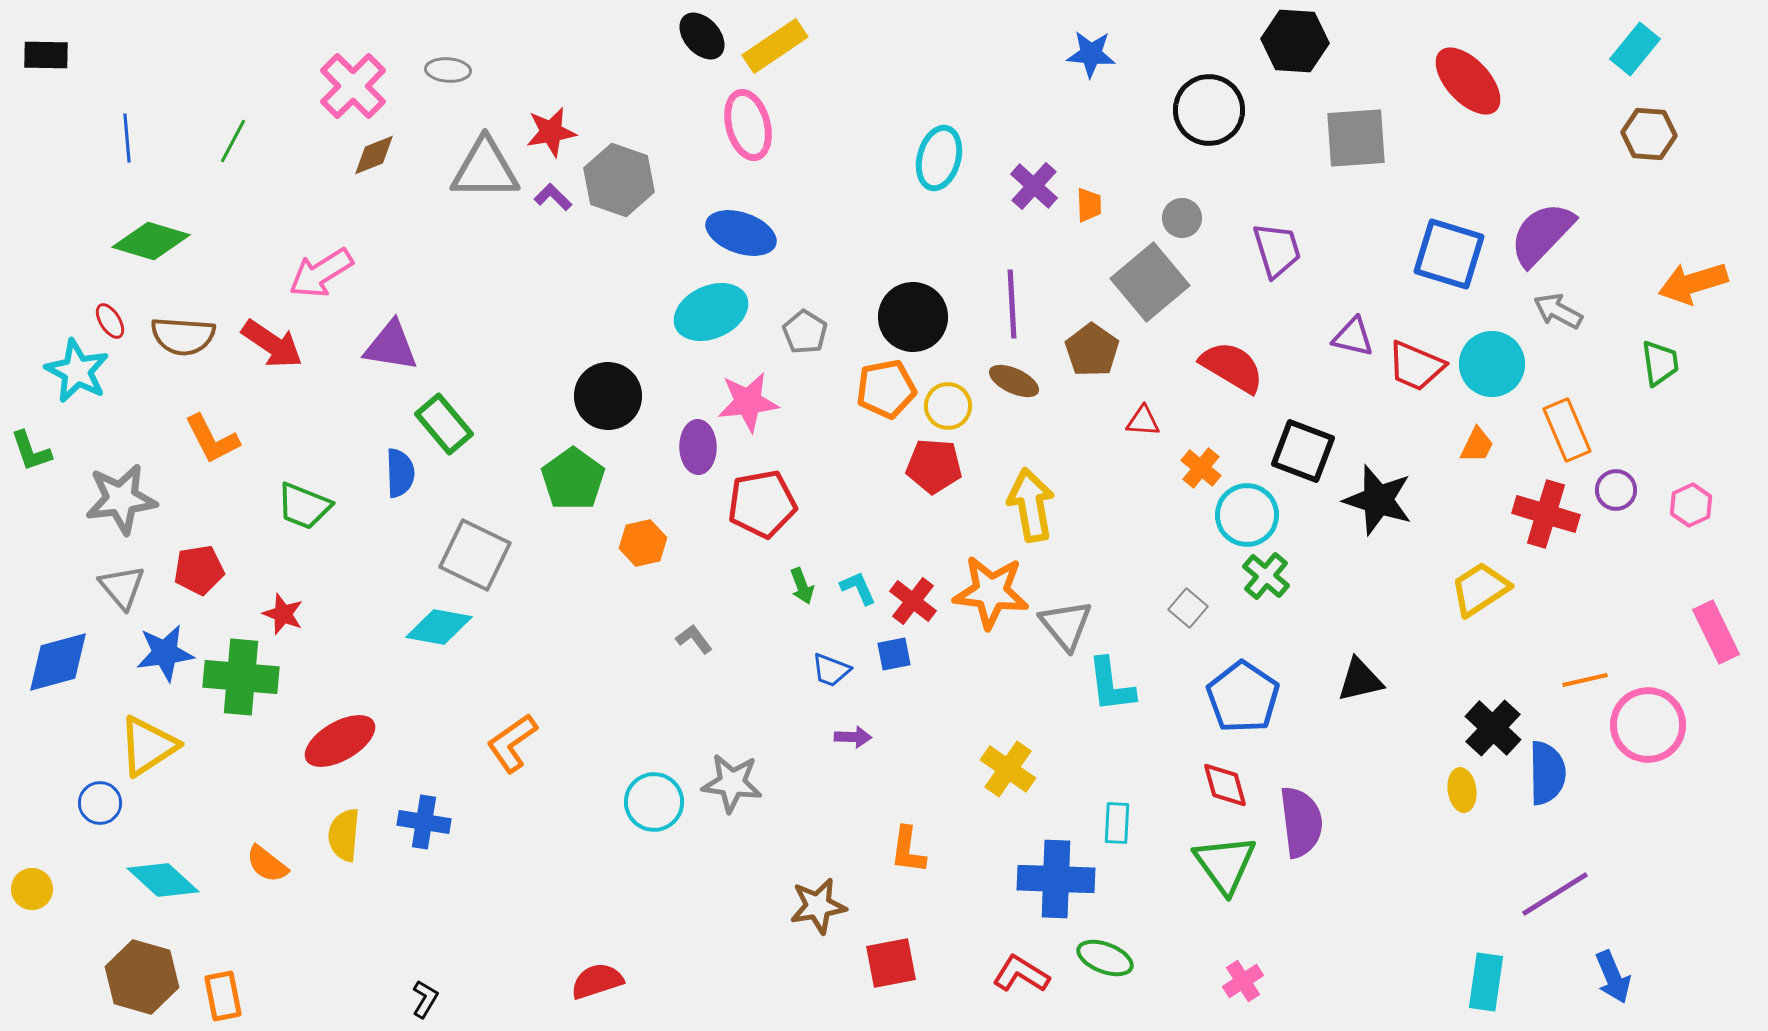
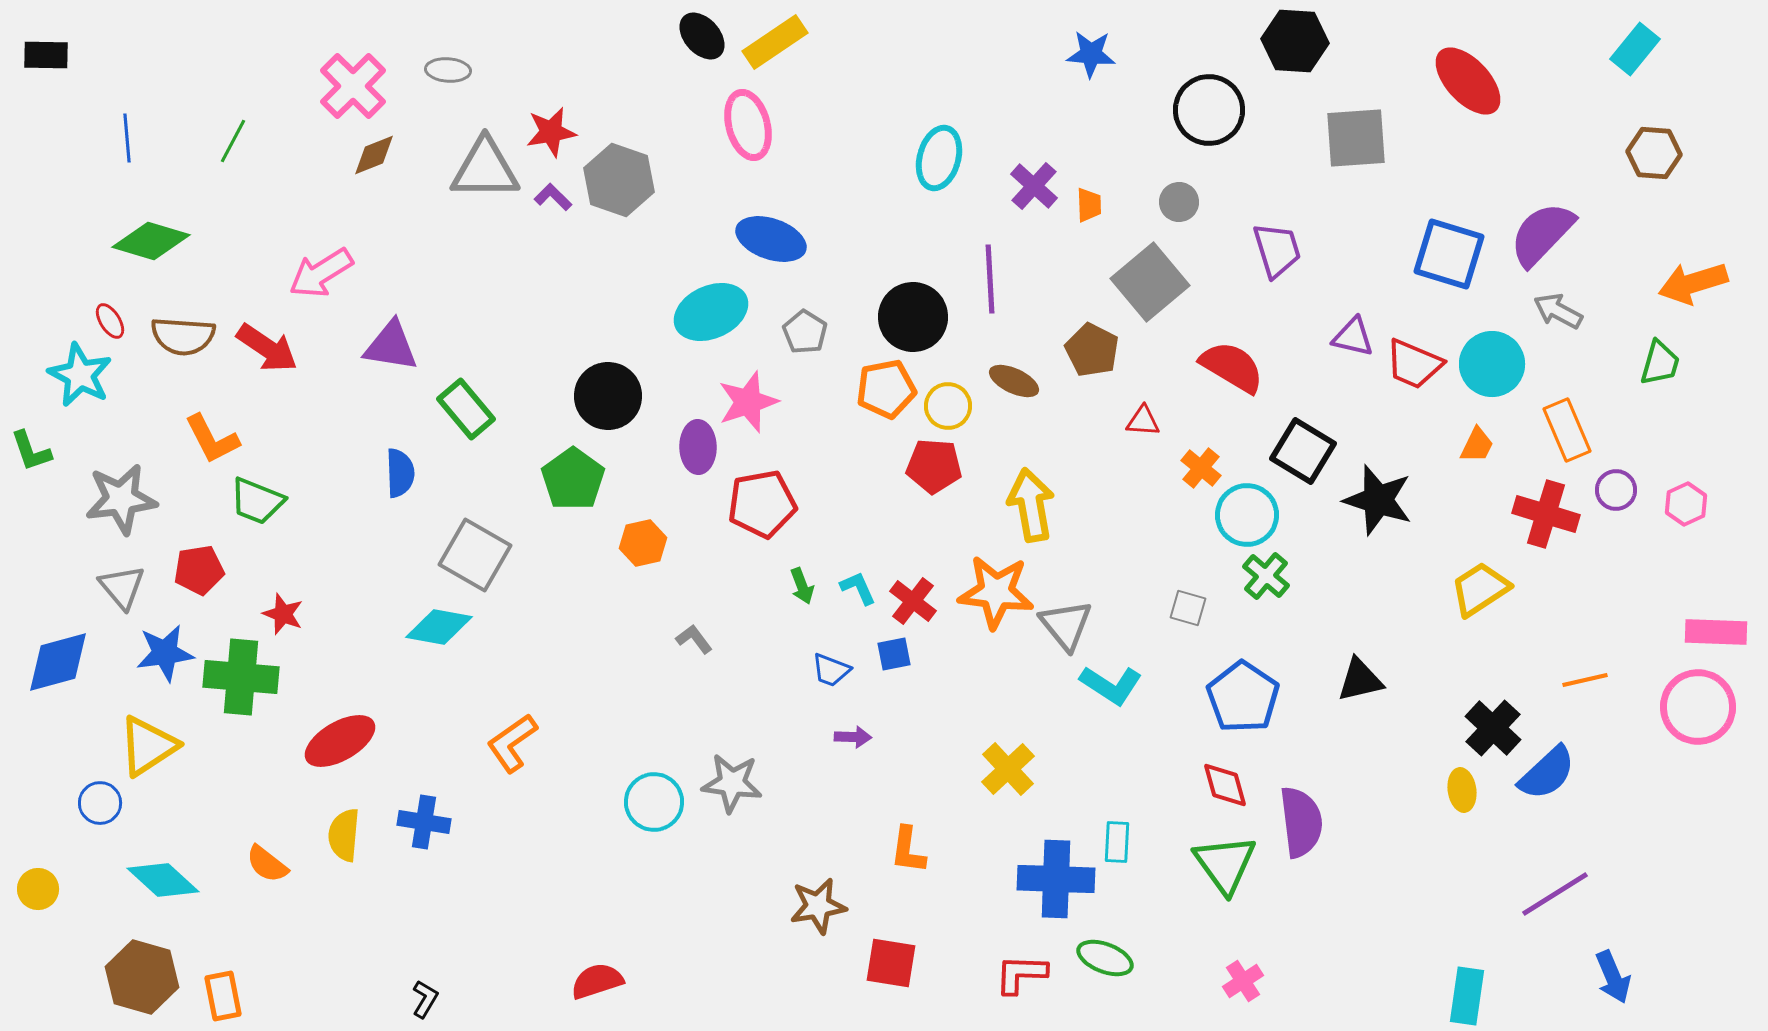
yellow rectangle at (775, 46): moved 4 px up
brown hexagon at (1649, 134): moved 5 px right, 19 px down
gray circle at (1182, 218): moved 3 px left, 16 px up
blue ellipse at (741, 233): moved 30 px right, 6 px down
purple line at (1012, 304): moved 22 px left, 25 px up
red arrow at (272, 344): moved 5 px left, 4 px down
brown pentagon at (1092, 350): rotated 8 degrees counterclockwise
green trapezoid at (1660, 363): rotated 24 degrees clockwise
red trapezoid at (1416, 366): moved 2 px left, 2 px up
cyan star at (77, 371): moved 3 px right, 4 px down
pink star at (748, 402): rotated 12 degrees counterclockwise
green rectangle at (444, 424): moved 22 px right, 15 px up
black square at (1303, 451): rotated 10 degrees clockwise
pink hexagon at (1691, 505): moved 5 px left, 1 px up
green trapezoid at (304, 506): moved 47 px left, 5 px up
gray square at (475, 555): rotated 4 degrees clockwise
orange star at (991, 592): moved 5 px right
gray square at (1188, 608): rotated 24 degrees counterclockwise
pink rectangle at (1716, 632): rotated 62 degrees counterclockwise
cyan L-shape at (1111, 685): rotated 50 degrees counterclockwise
pink circle at (1648, 725): moved 50 px right, 18 px up
yellow cross at (1008, 769): rotated 12 degrees clockwise
blue semicircle at (1547, 773): rotated 48 degrees clockwise
cyan rectangle at (1117, 823): moved 19 px down
yellow circle at (32, 889): moved 6 px right
red square at (891, 963): rotated 20 degrees clockwise
red L-shape at (1021, 974): rotated 30 degrees counterclockwise
cyan rectangle at (1486, 982): moved 19 px left, 14 px down
